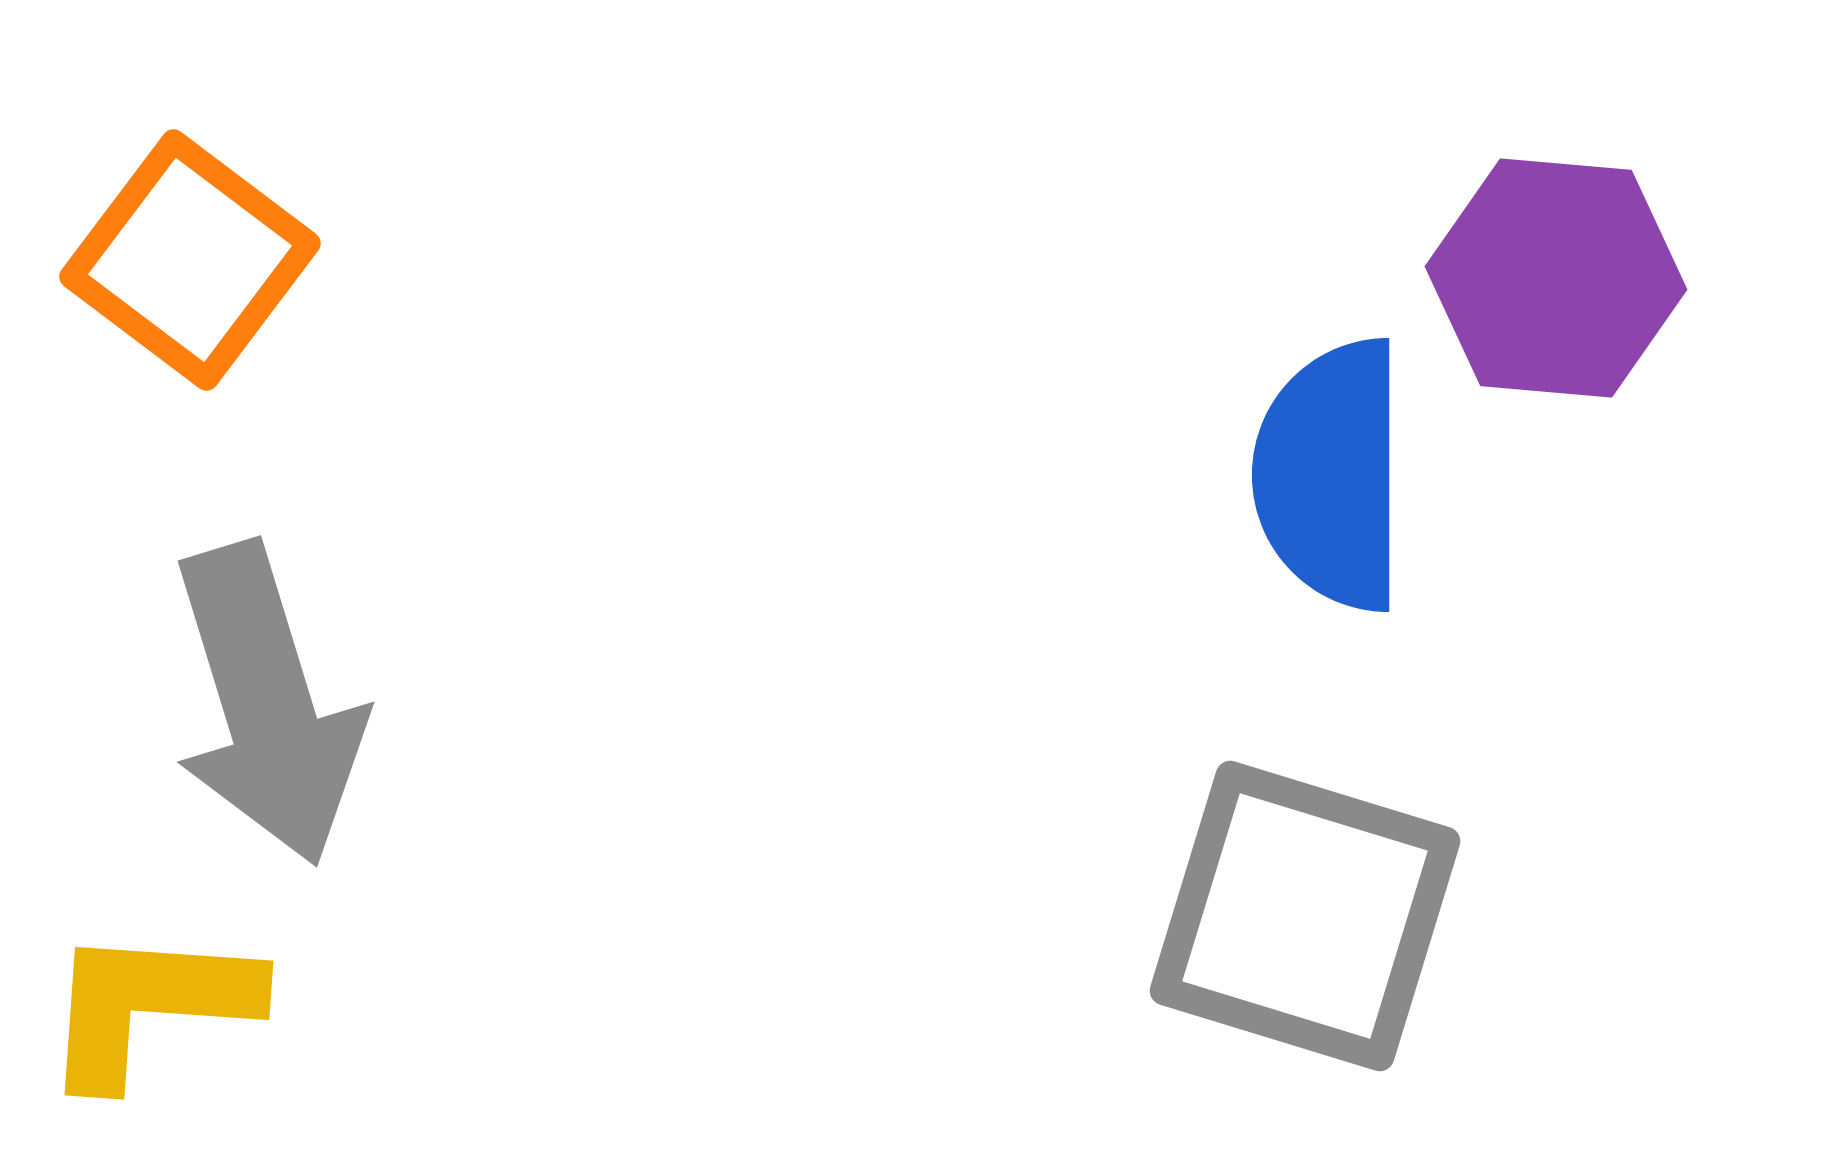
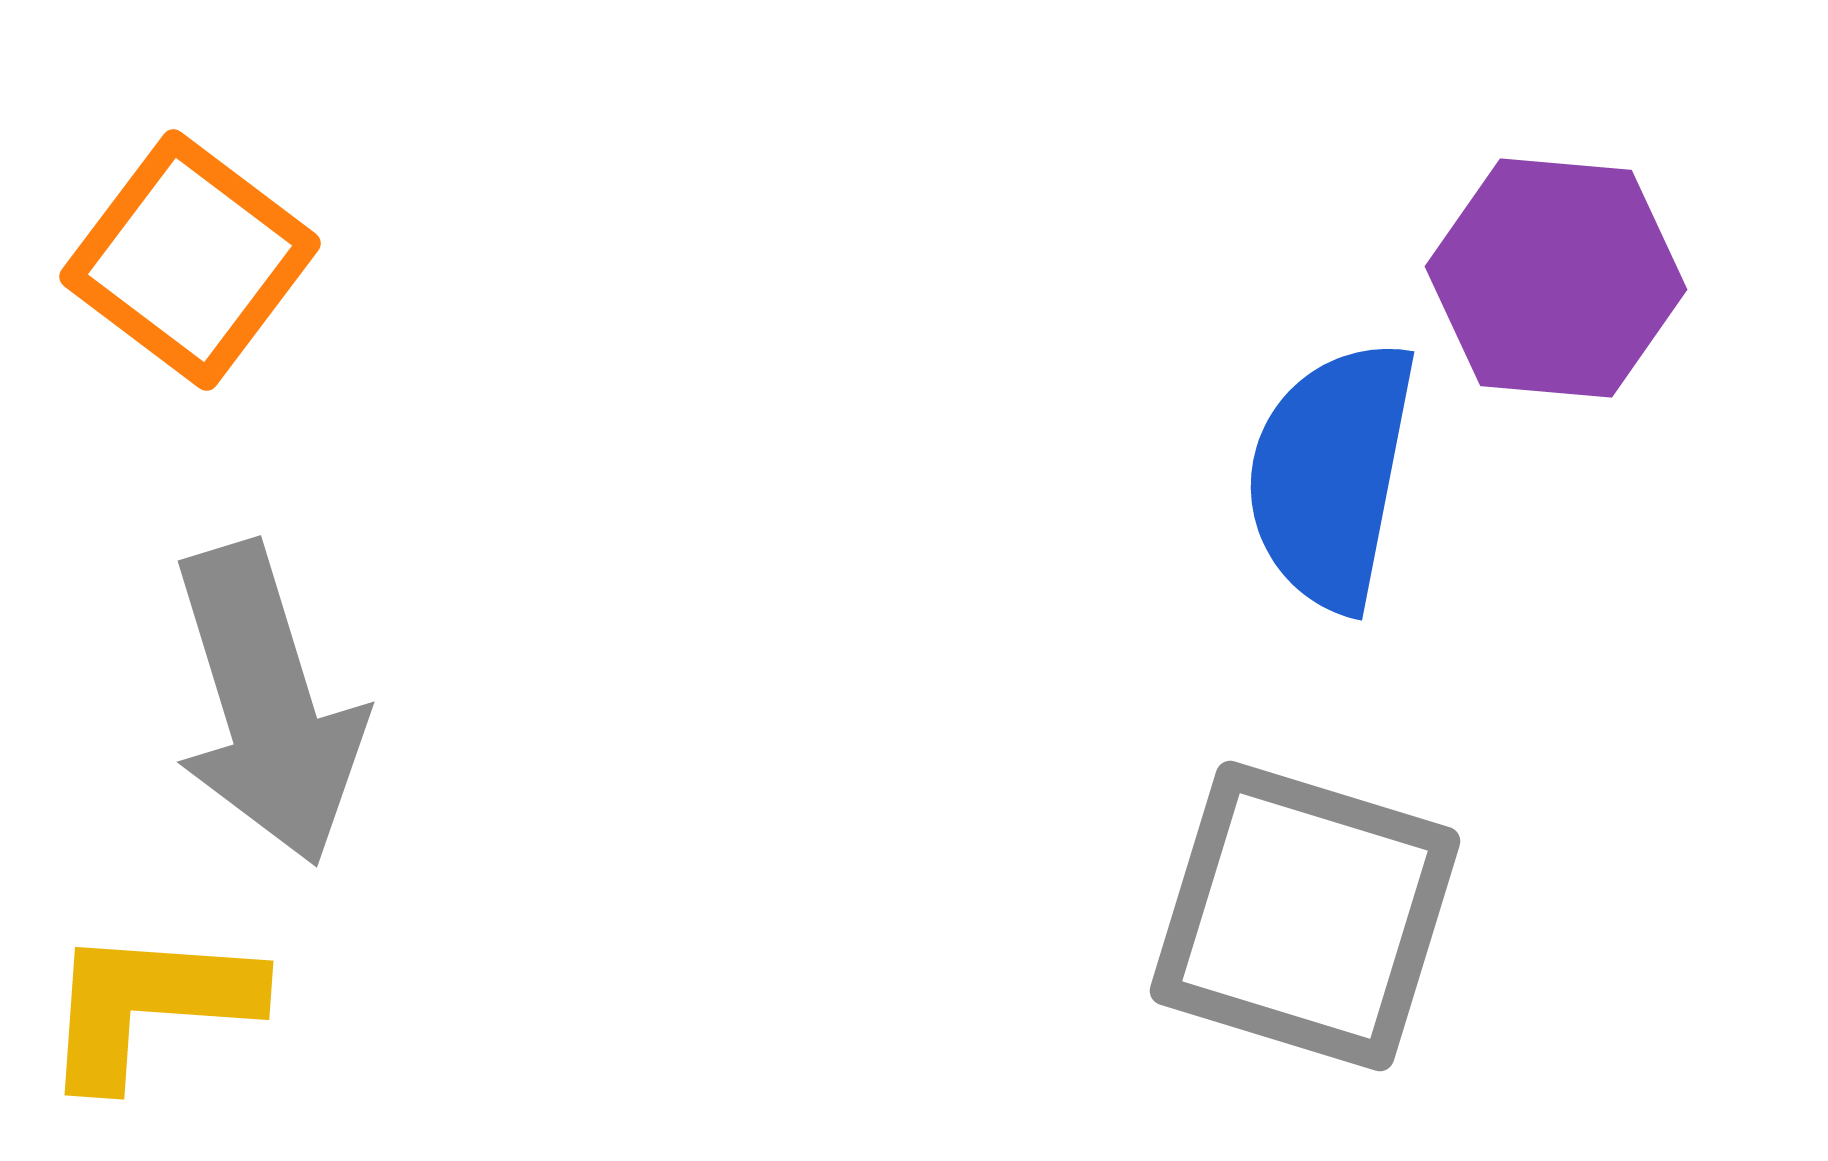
blue semicircle: rotated 11 degrees clockwise
